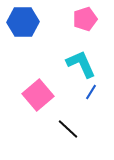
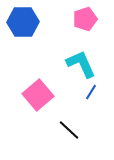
black line: moved 1 px right, 1 px down
